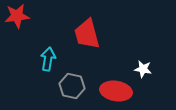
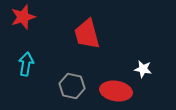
red star: moved 6 px right, 1 px down; rotated 10 degrees counterclockwise
cyan arrow: moved 22 px left, 5 px down
